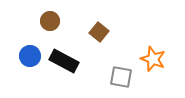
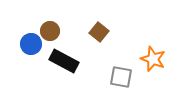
brown circle: moved 10 px down
blue circle: moved 1 px right, 12 px up
